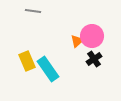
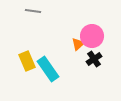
orange triangle: moved 1 px right, 3 px down
